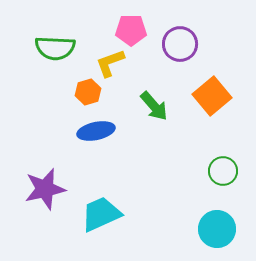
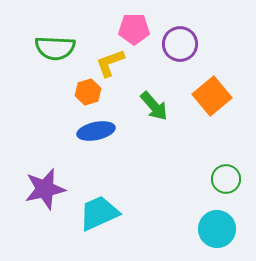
pink pentagon: moved 3 px right, 1 px up
green circle: moved 3 px right, 8 px down
cyan trapezoid: moved 2 px left, 1 px up
